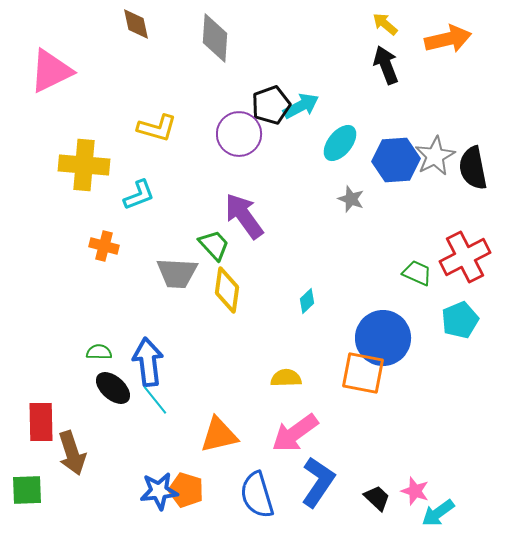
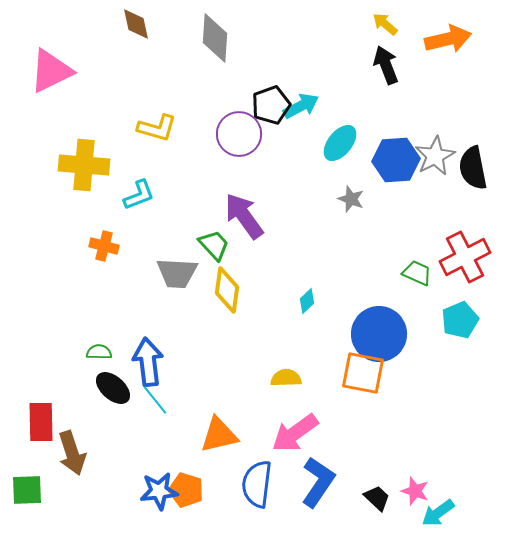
blue circle at (383, 338): moved 4 px left, 4 px up
blue semicircle at (257, 495): moved 11 px up; rotated 24 degrees clockwise
